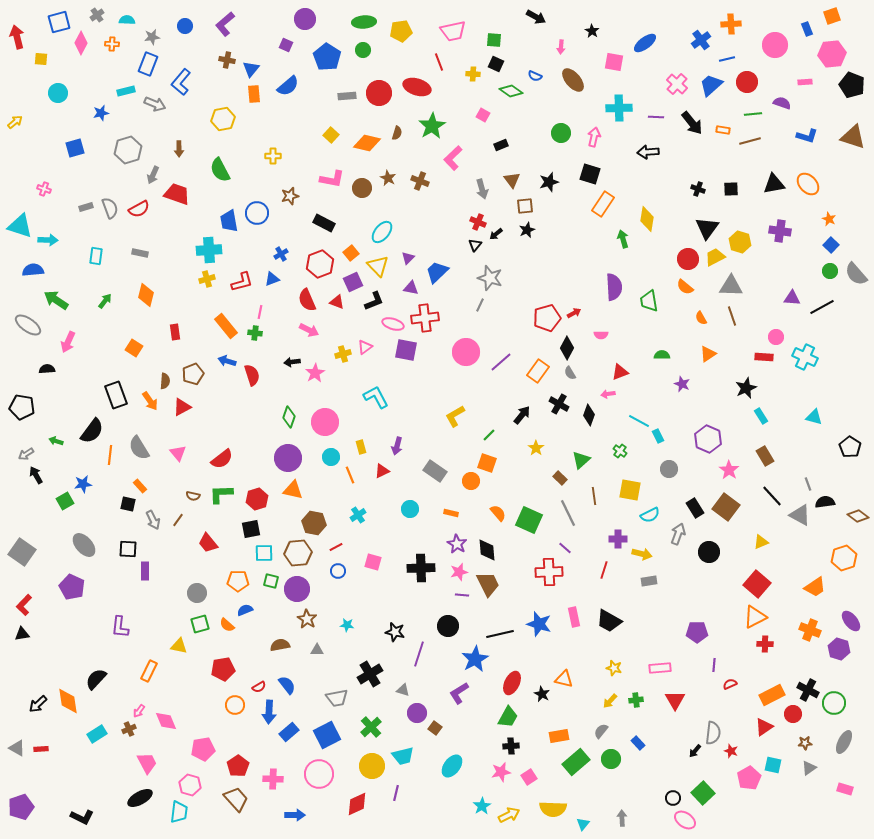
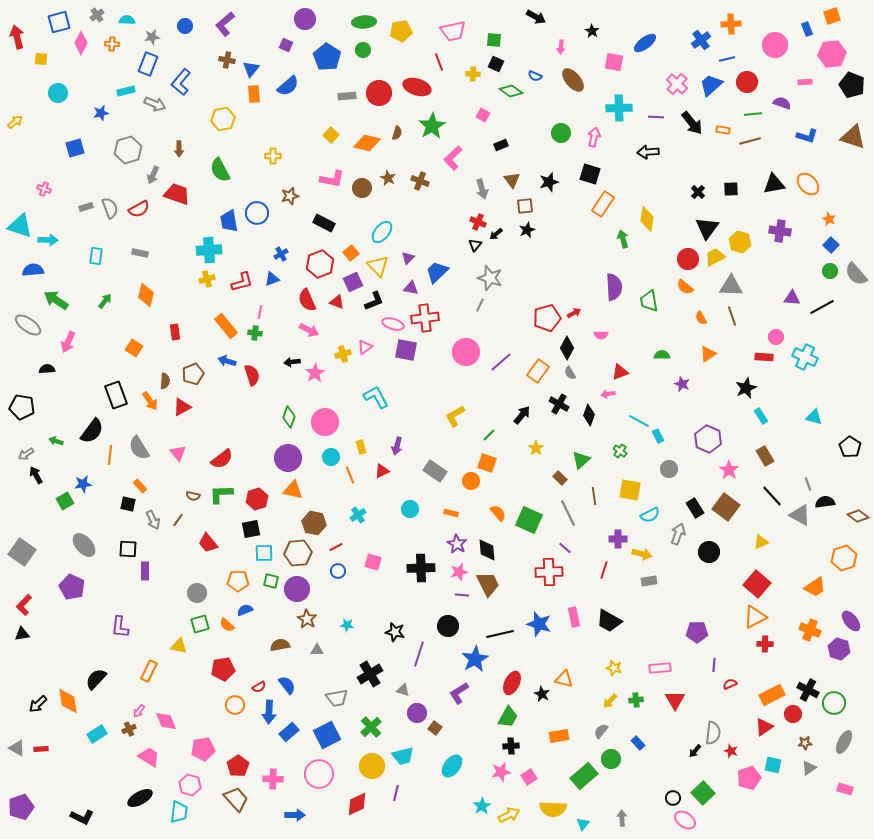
black cross at (698, 189): moved 3 px down; rotated 24 degrees clockwise
green rectangle at (576, 762): moved 8 px right, 14 px down
pink trapezoid at (147, 763): moved 2 px right, 6 px up; rotated 30 degrees counterclockwise
pink pentagon at (749, 778): rotated 10 degrees clockwise
